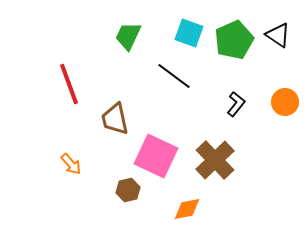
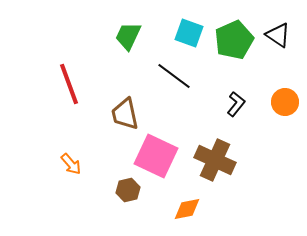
brown trapezoid: moved 10 px right, 5 px up
brown cross: rotated 21 degrees counterclockwise
